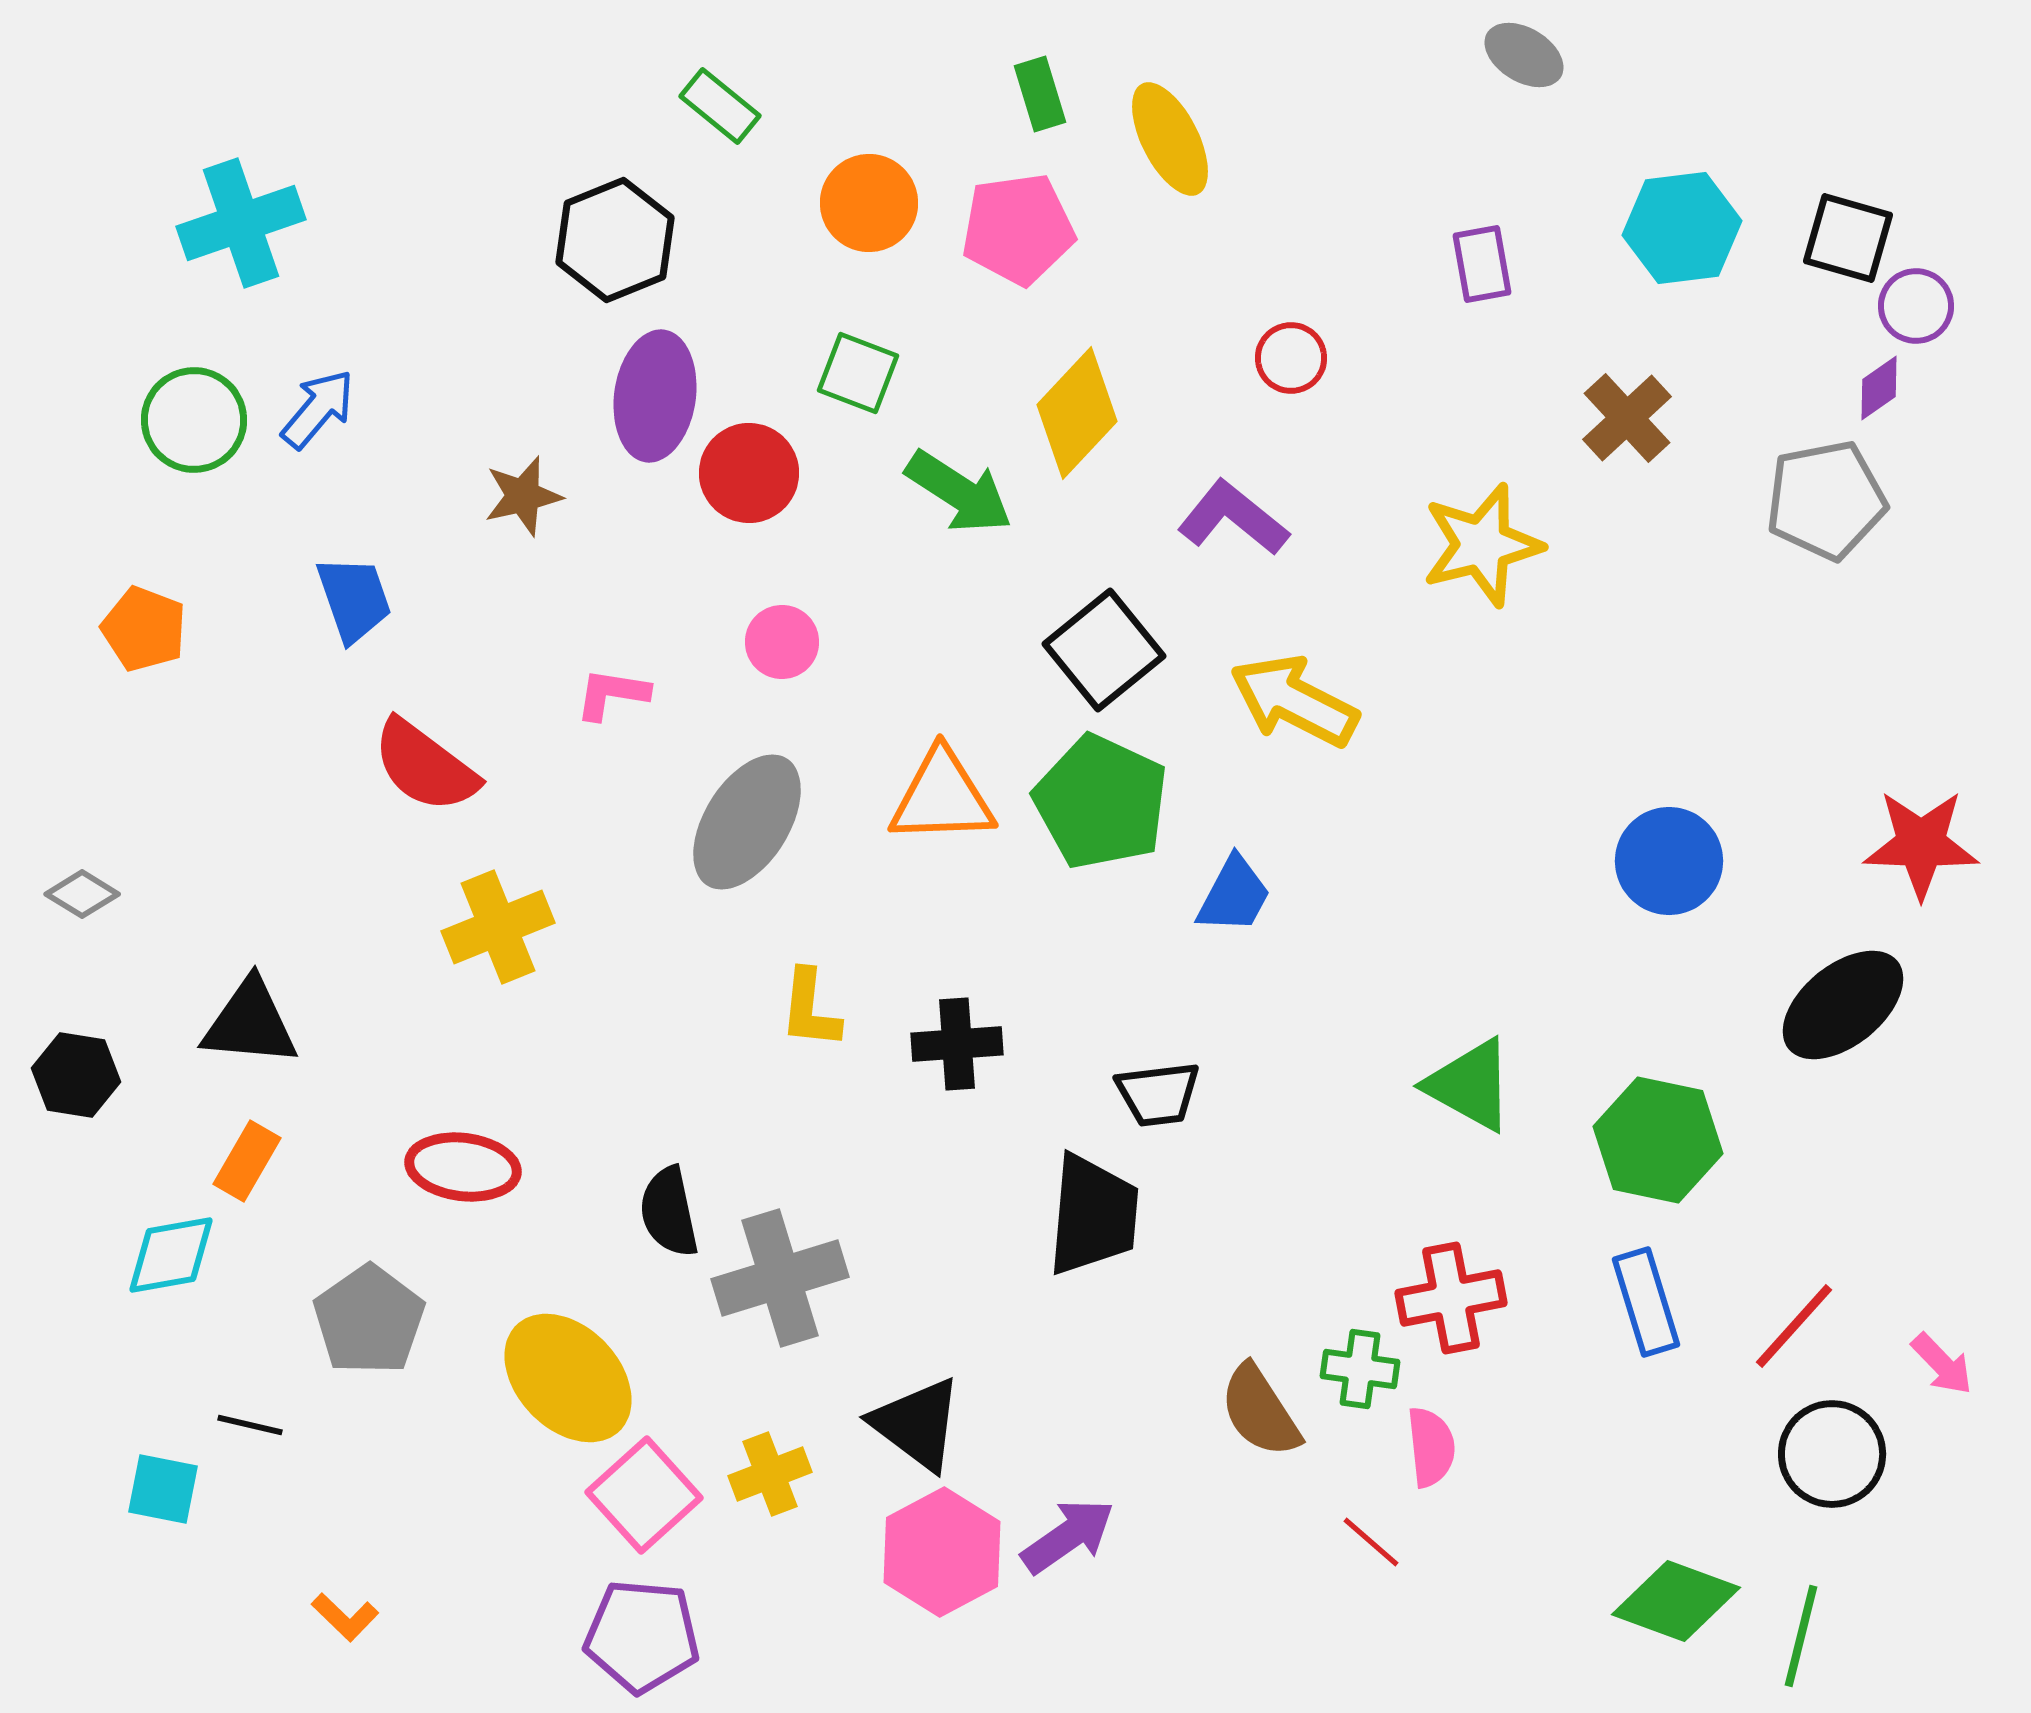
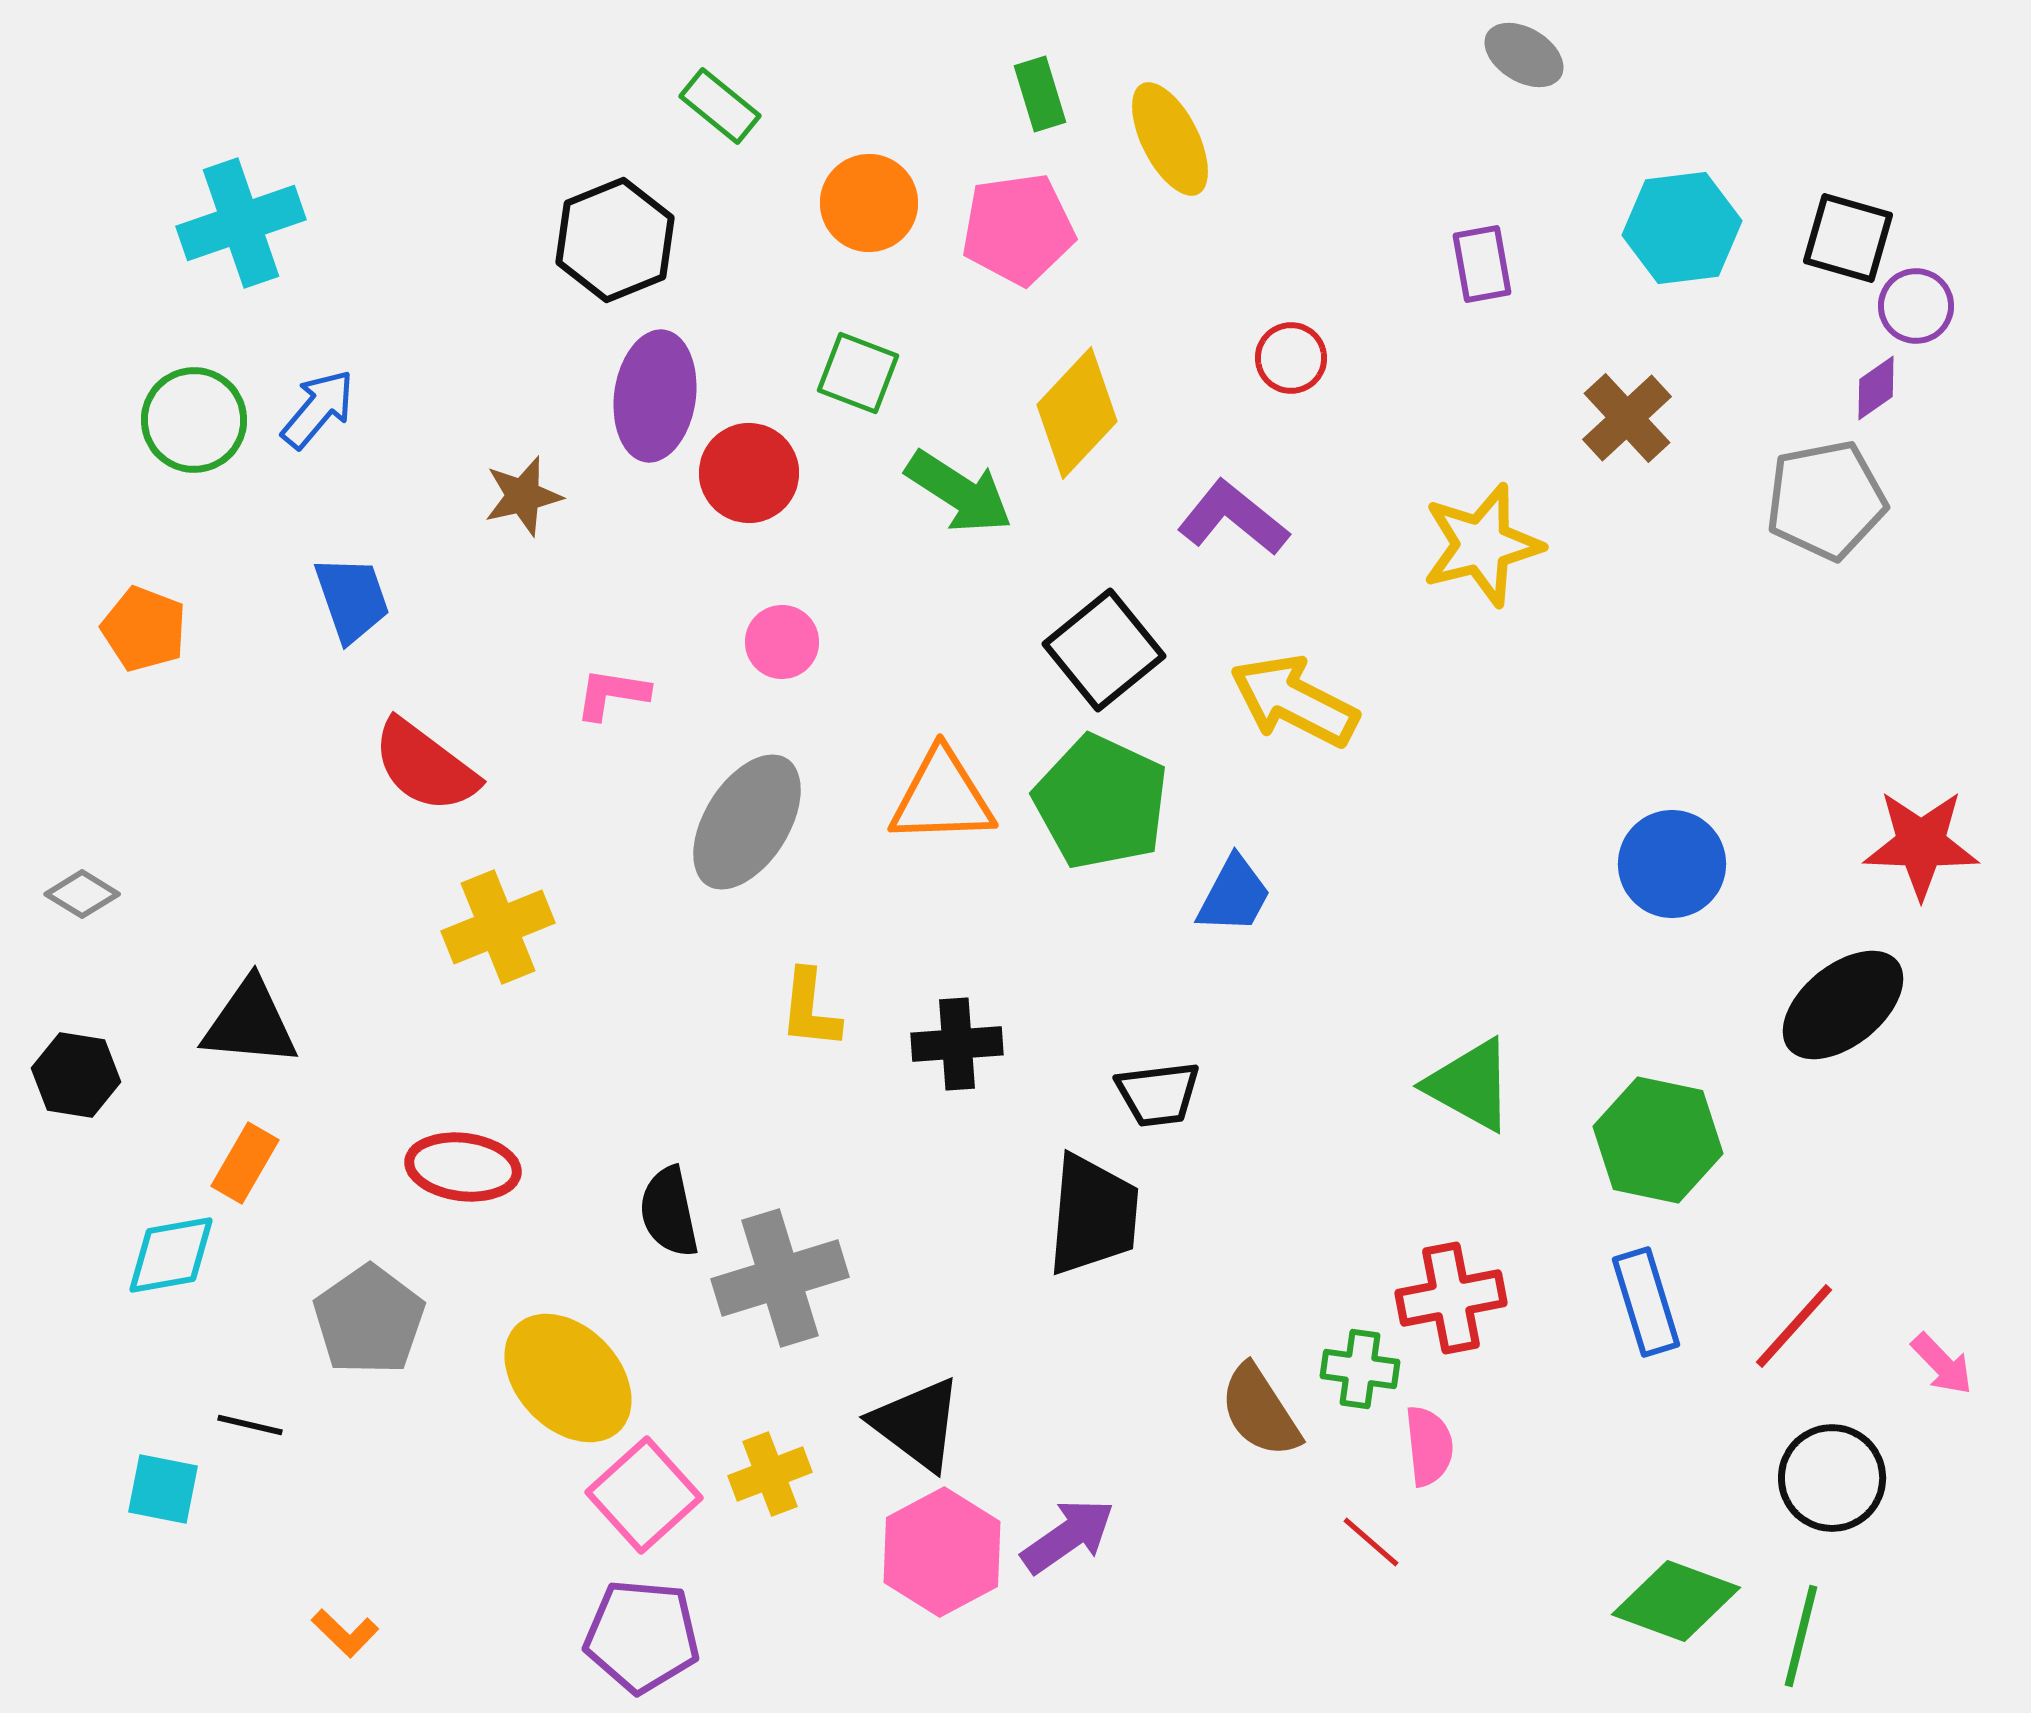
purple diamond at (1879, 388): moved 3 px left
blue trapezoid at (354, 599): moved 2 px left
blue circle at (1669, 861): moved 3 px right, 3 px down
orange rectangle at (247, 1161): moved 2 px left, 2 px down
pink semicircle at (1431, 1447): moved 2 px left, 1 px up
black circle at (1832, 1454): moved 24 px down
orange L-shape at (345, 1617): moved 16 px down
